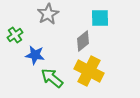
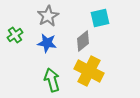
gray star: moved 2 px down
cyan square: rotated 12 degrees counterclockwise
blue star: moved 12 px right, 12 px up
green arrow: moved 2 px down; rotated 35 degrees clockwise
